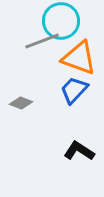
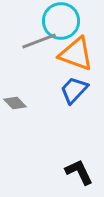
gray line: moved 3 px left
orange triangle: moved 3 px left, 4 px up
gray diamond: moved 6 px left; rotated 25 degrees clockwise
black L-shape: moved 21 px down; rotated 32 degrees clockwise
